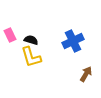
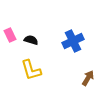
yellow L-shape: moved 13 px down
brown arrow: moved 2 px right, 4 px down
